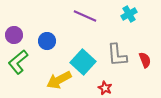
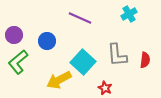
purple line: moved 5 px left, 2 px down
red semicircle: rotated 28 degrees clockwise
